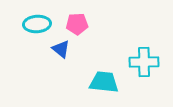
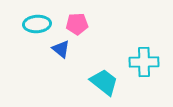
cyan trapezoid: rotated 32 degrees clockwise
